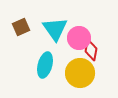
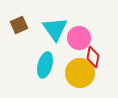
brown square: moved 2 px left, 2 px up
red diamond: moved 2 px right, 7 px down
